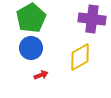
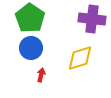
green pentagon: moved 1 px left; rotated 8 degrees counterclockwise
yellow diamond: moved 1 px down; rotated 12 degrees clockwise
red arrow: rotated 56 degrees counterclockwise
